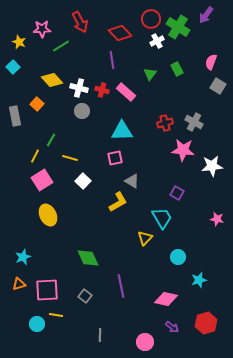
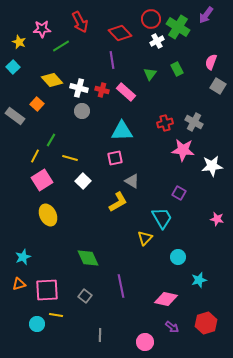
gray rectangle at (15, 116): rotated 42 degrees counterclockwise
purple square at (177, 193): moved 2 px right
